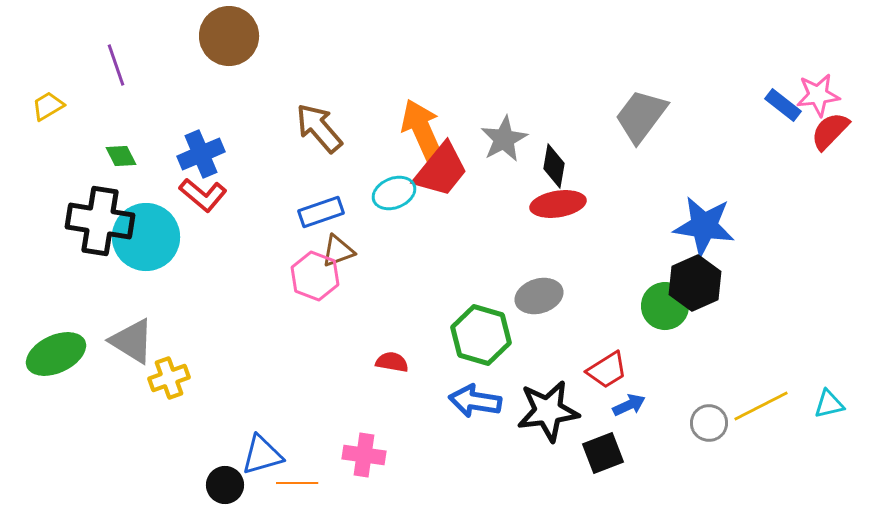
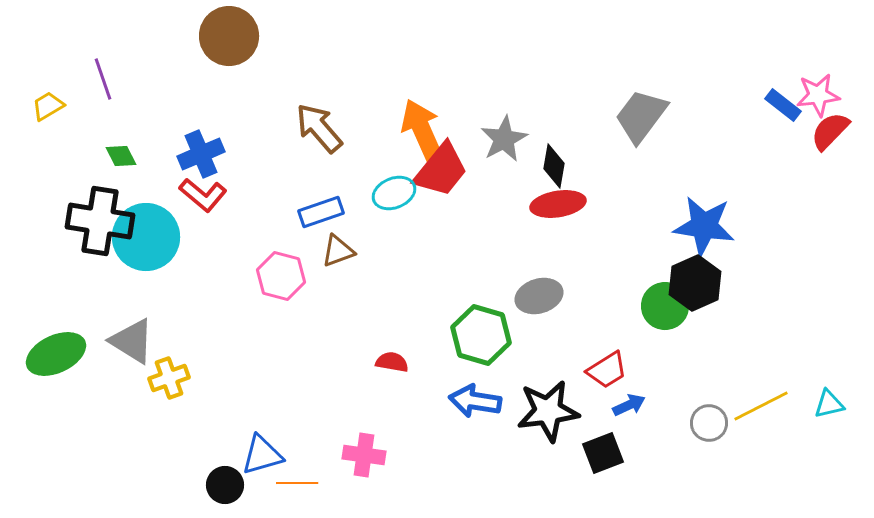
purple line at (116, 65): moved 13 px left, 14 px down
pink hexagon at (315, 276): moved 34 px left; rotated 6 degrees counterclockwise
